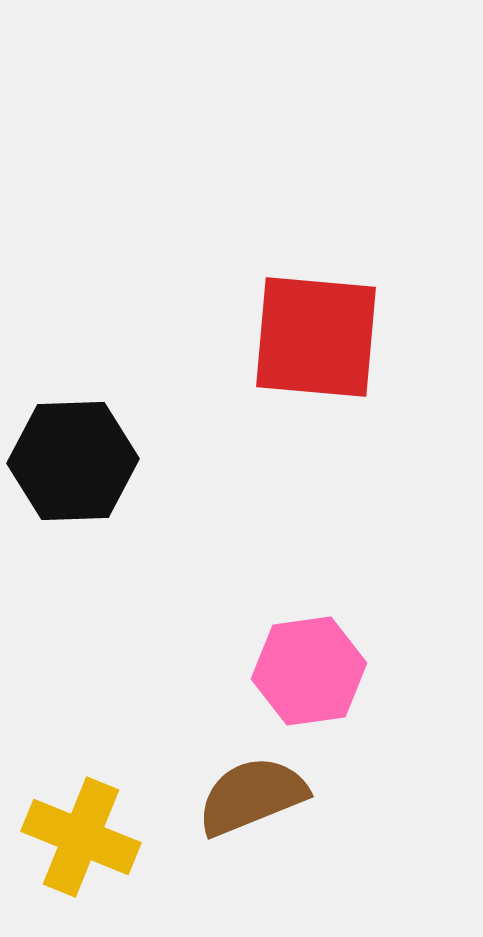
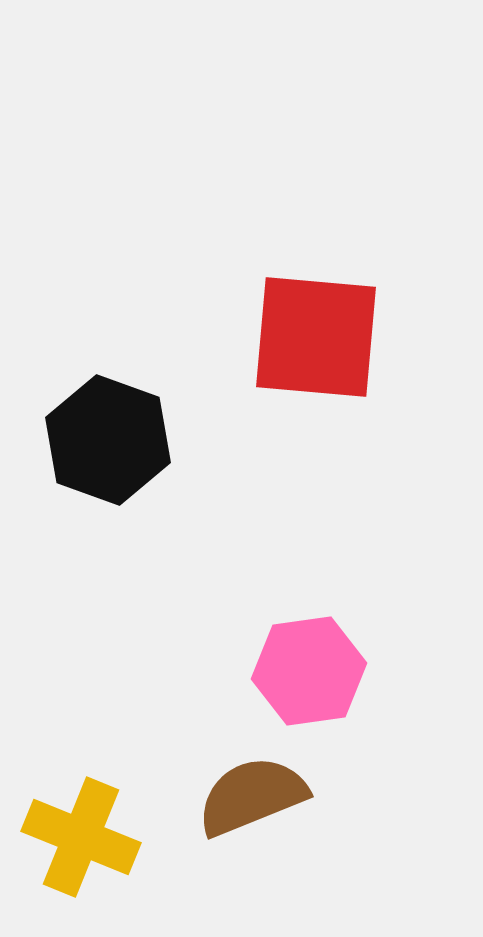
black hexagon: moved 35 px right, 21 px up; rotated 22 degrees clockwise
